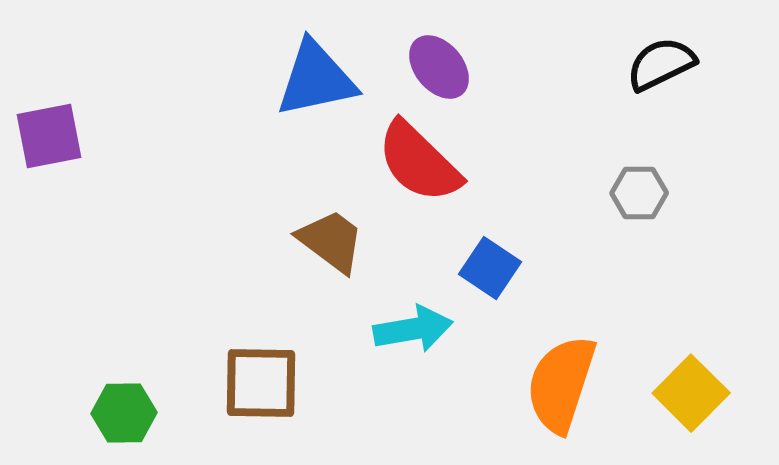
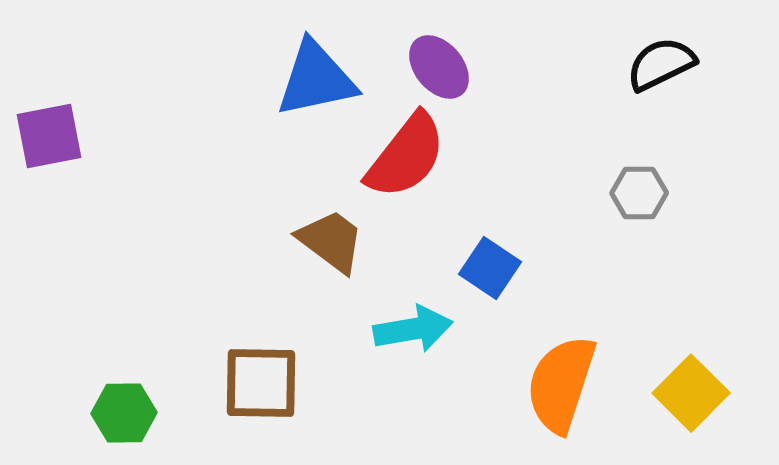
red semicircle: moved 13 px left, 6 px up; rotated 96 degrees counterclockwise
